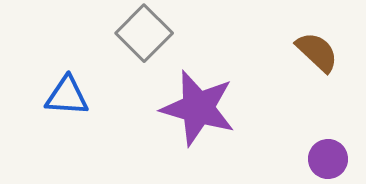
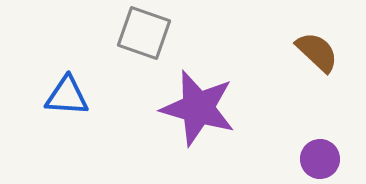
gray square: rotated 26 degrees counterclockwise
purple circle: moved 8 px left
